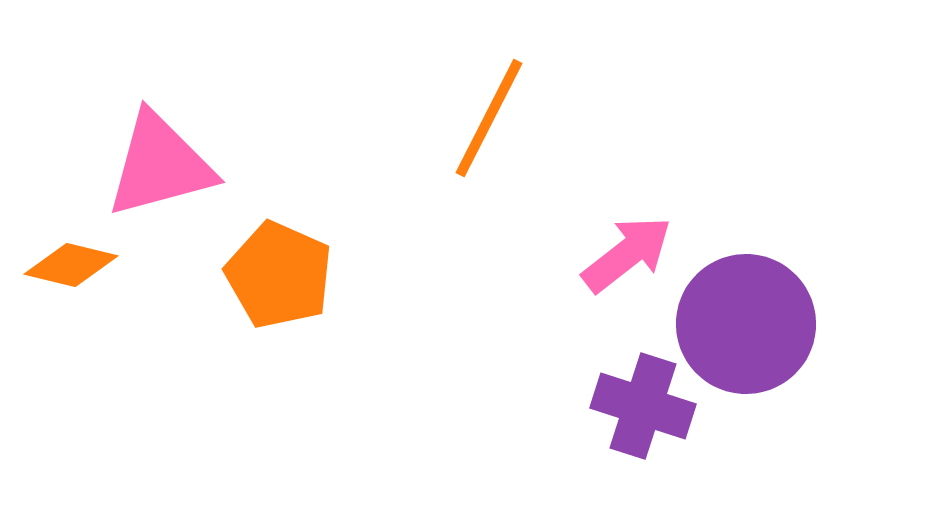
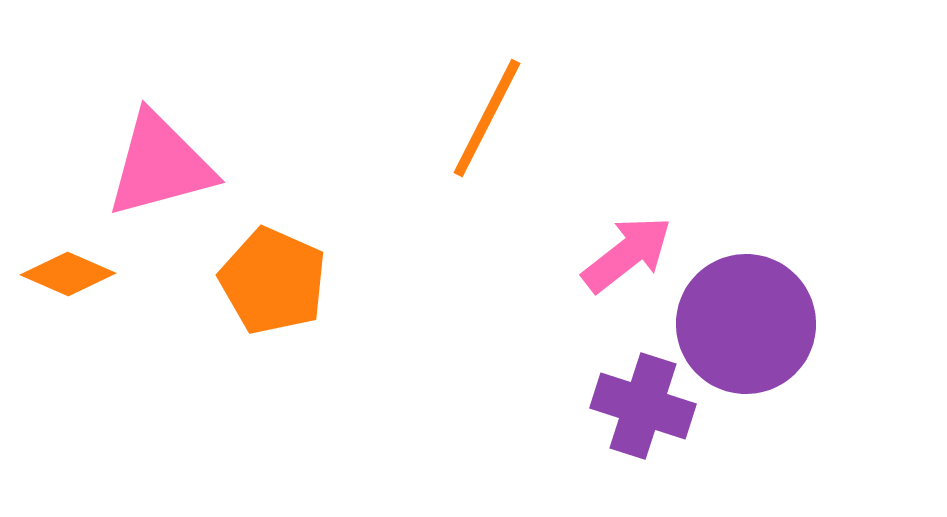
orange line: moved 2 px left
orange diamond: moved 3 px left, 9 px down; rotated 10 degrees clockwise
orange pentagon: moved 6 px left, 6 px down
